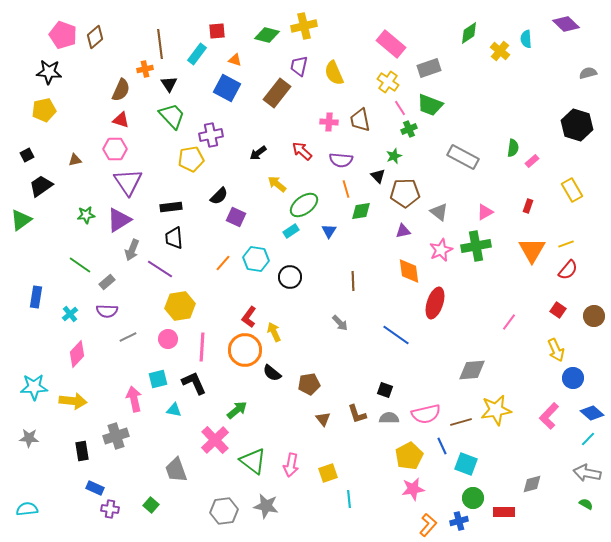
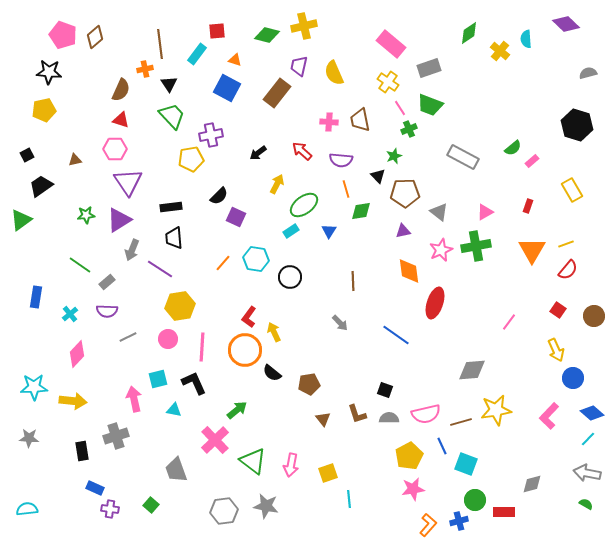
green semicircle at (513, 148): rotated 42 degrees clockwise
yellow arrow at (277, 184): rotated 78 degrees clockwise
green circle at (473, 498): moved 2 px right, 2 px down
